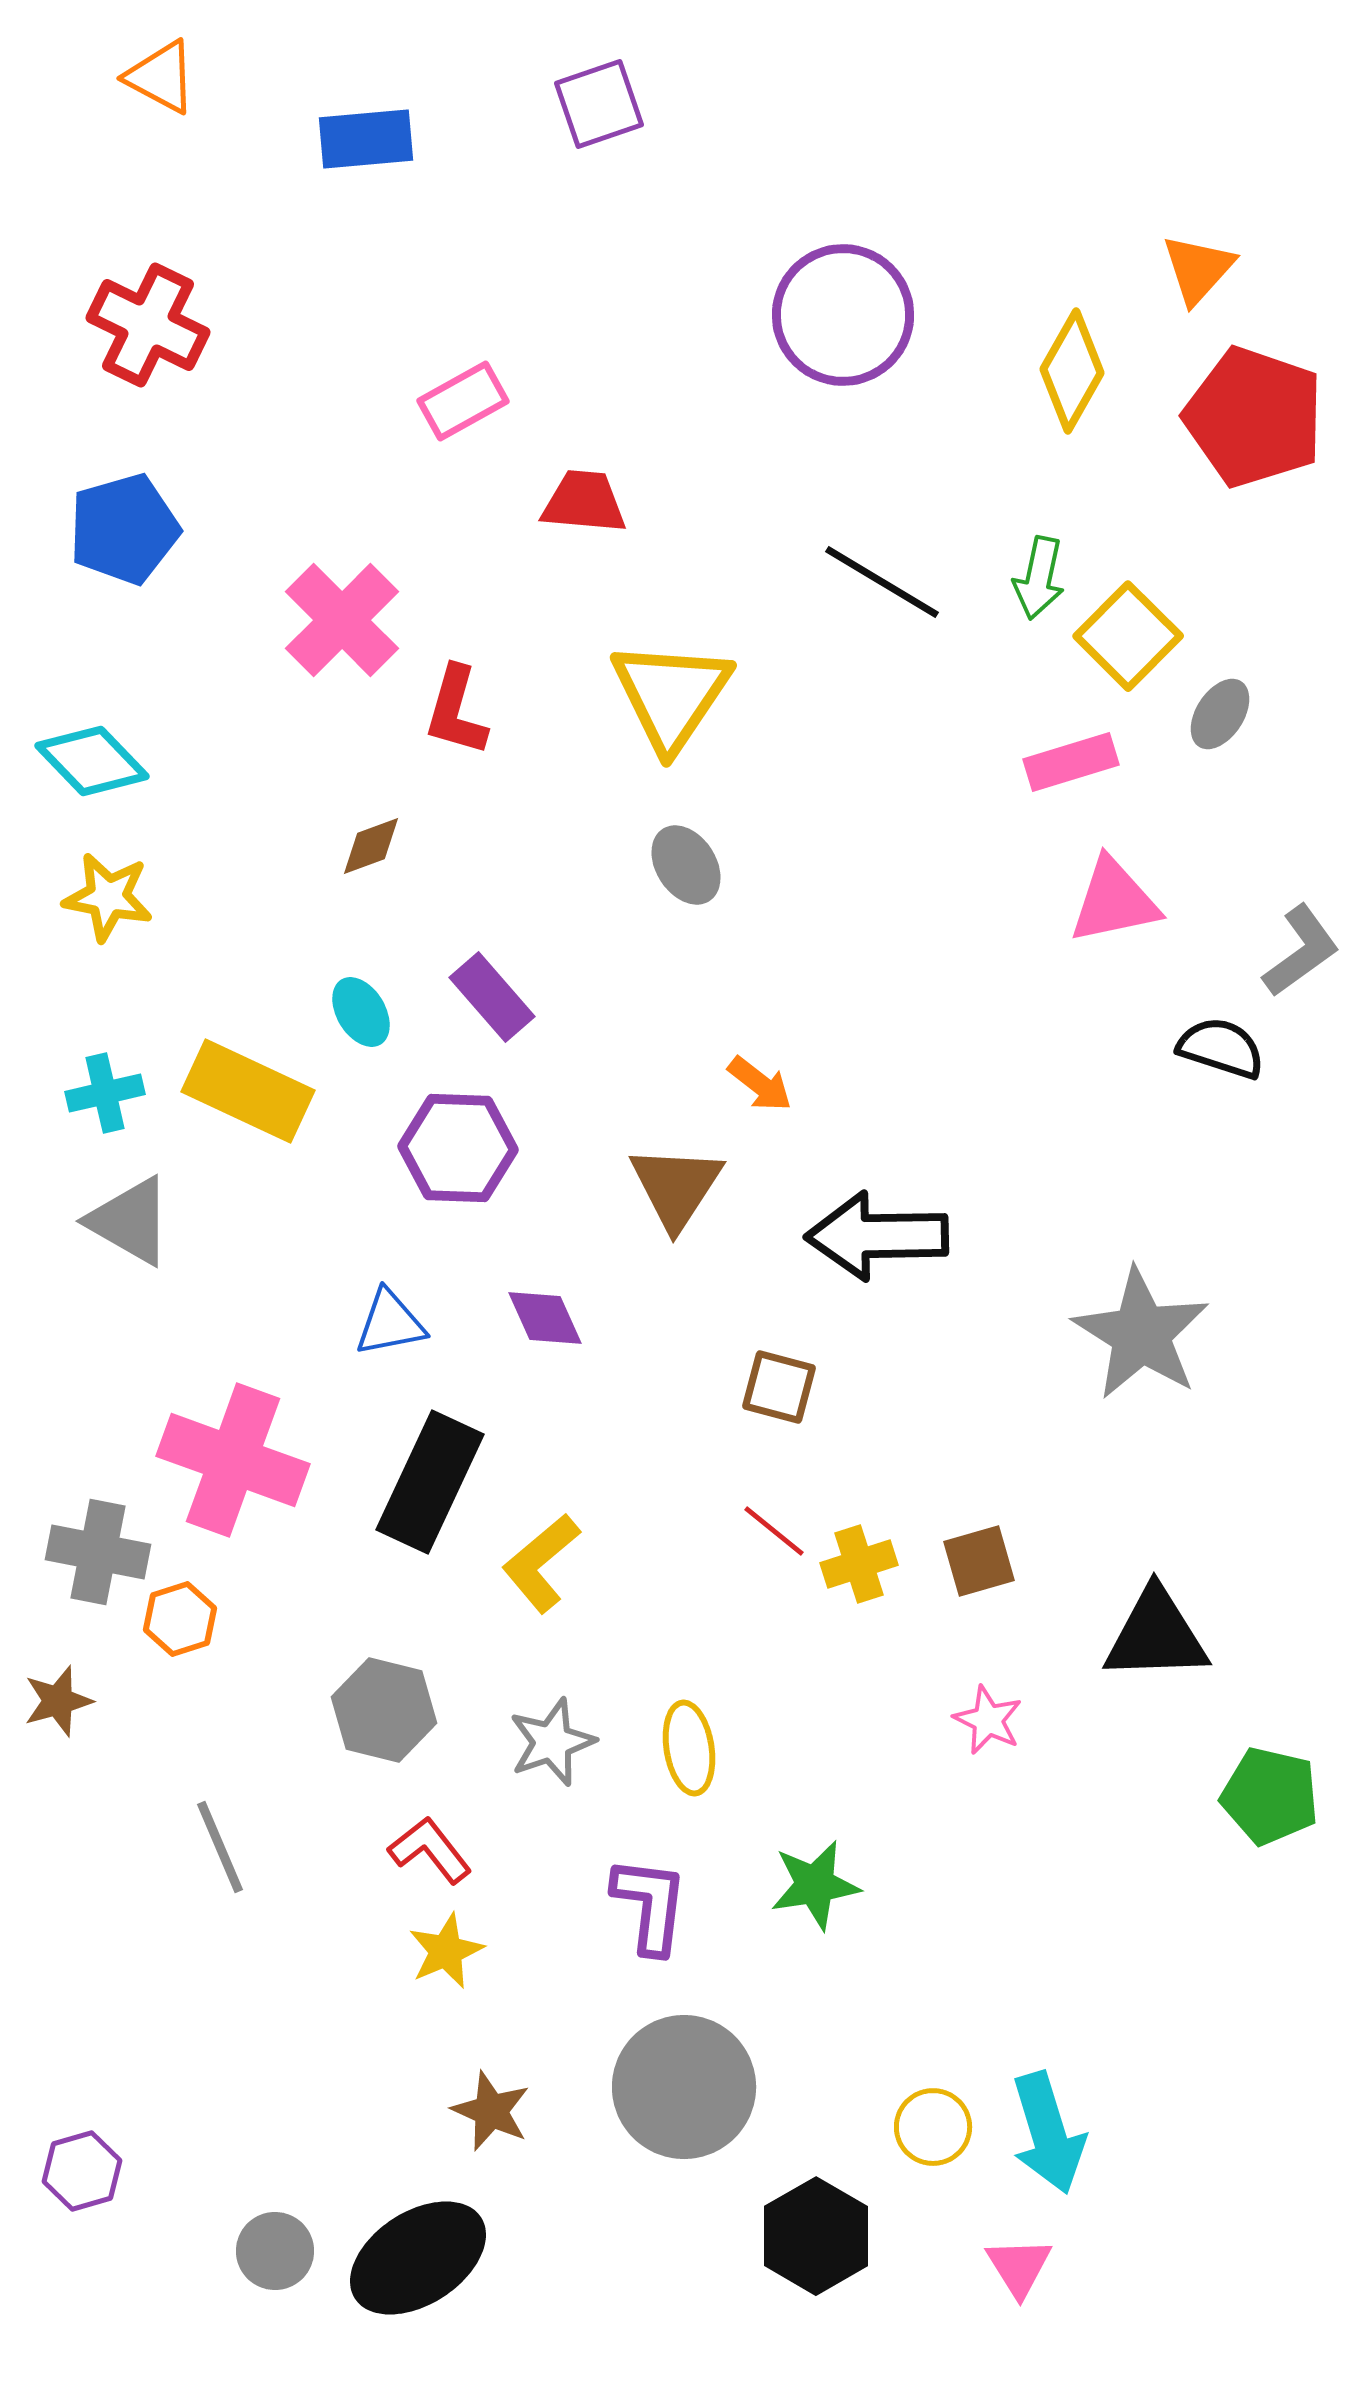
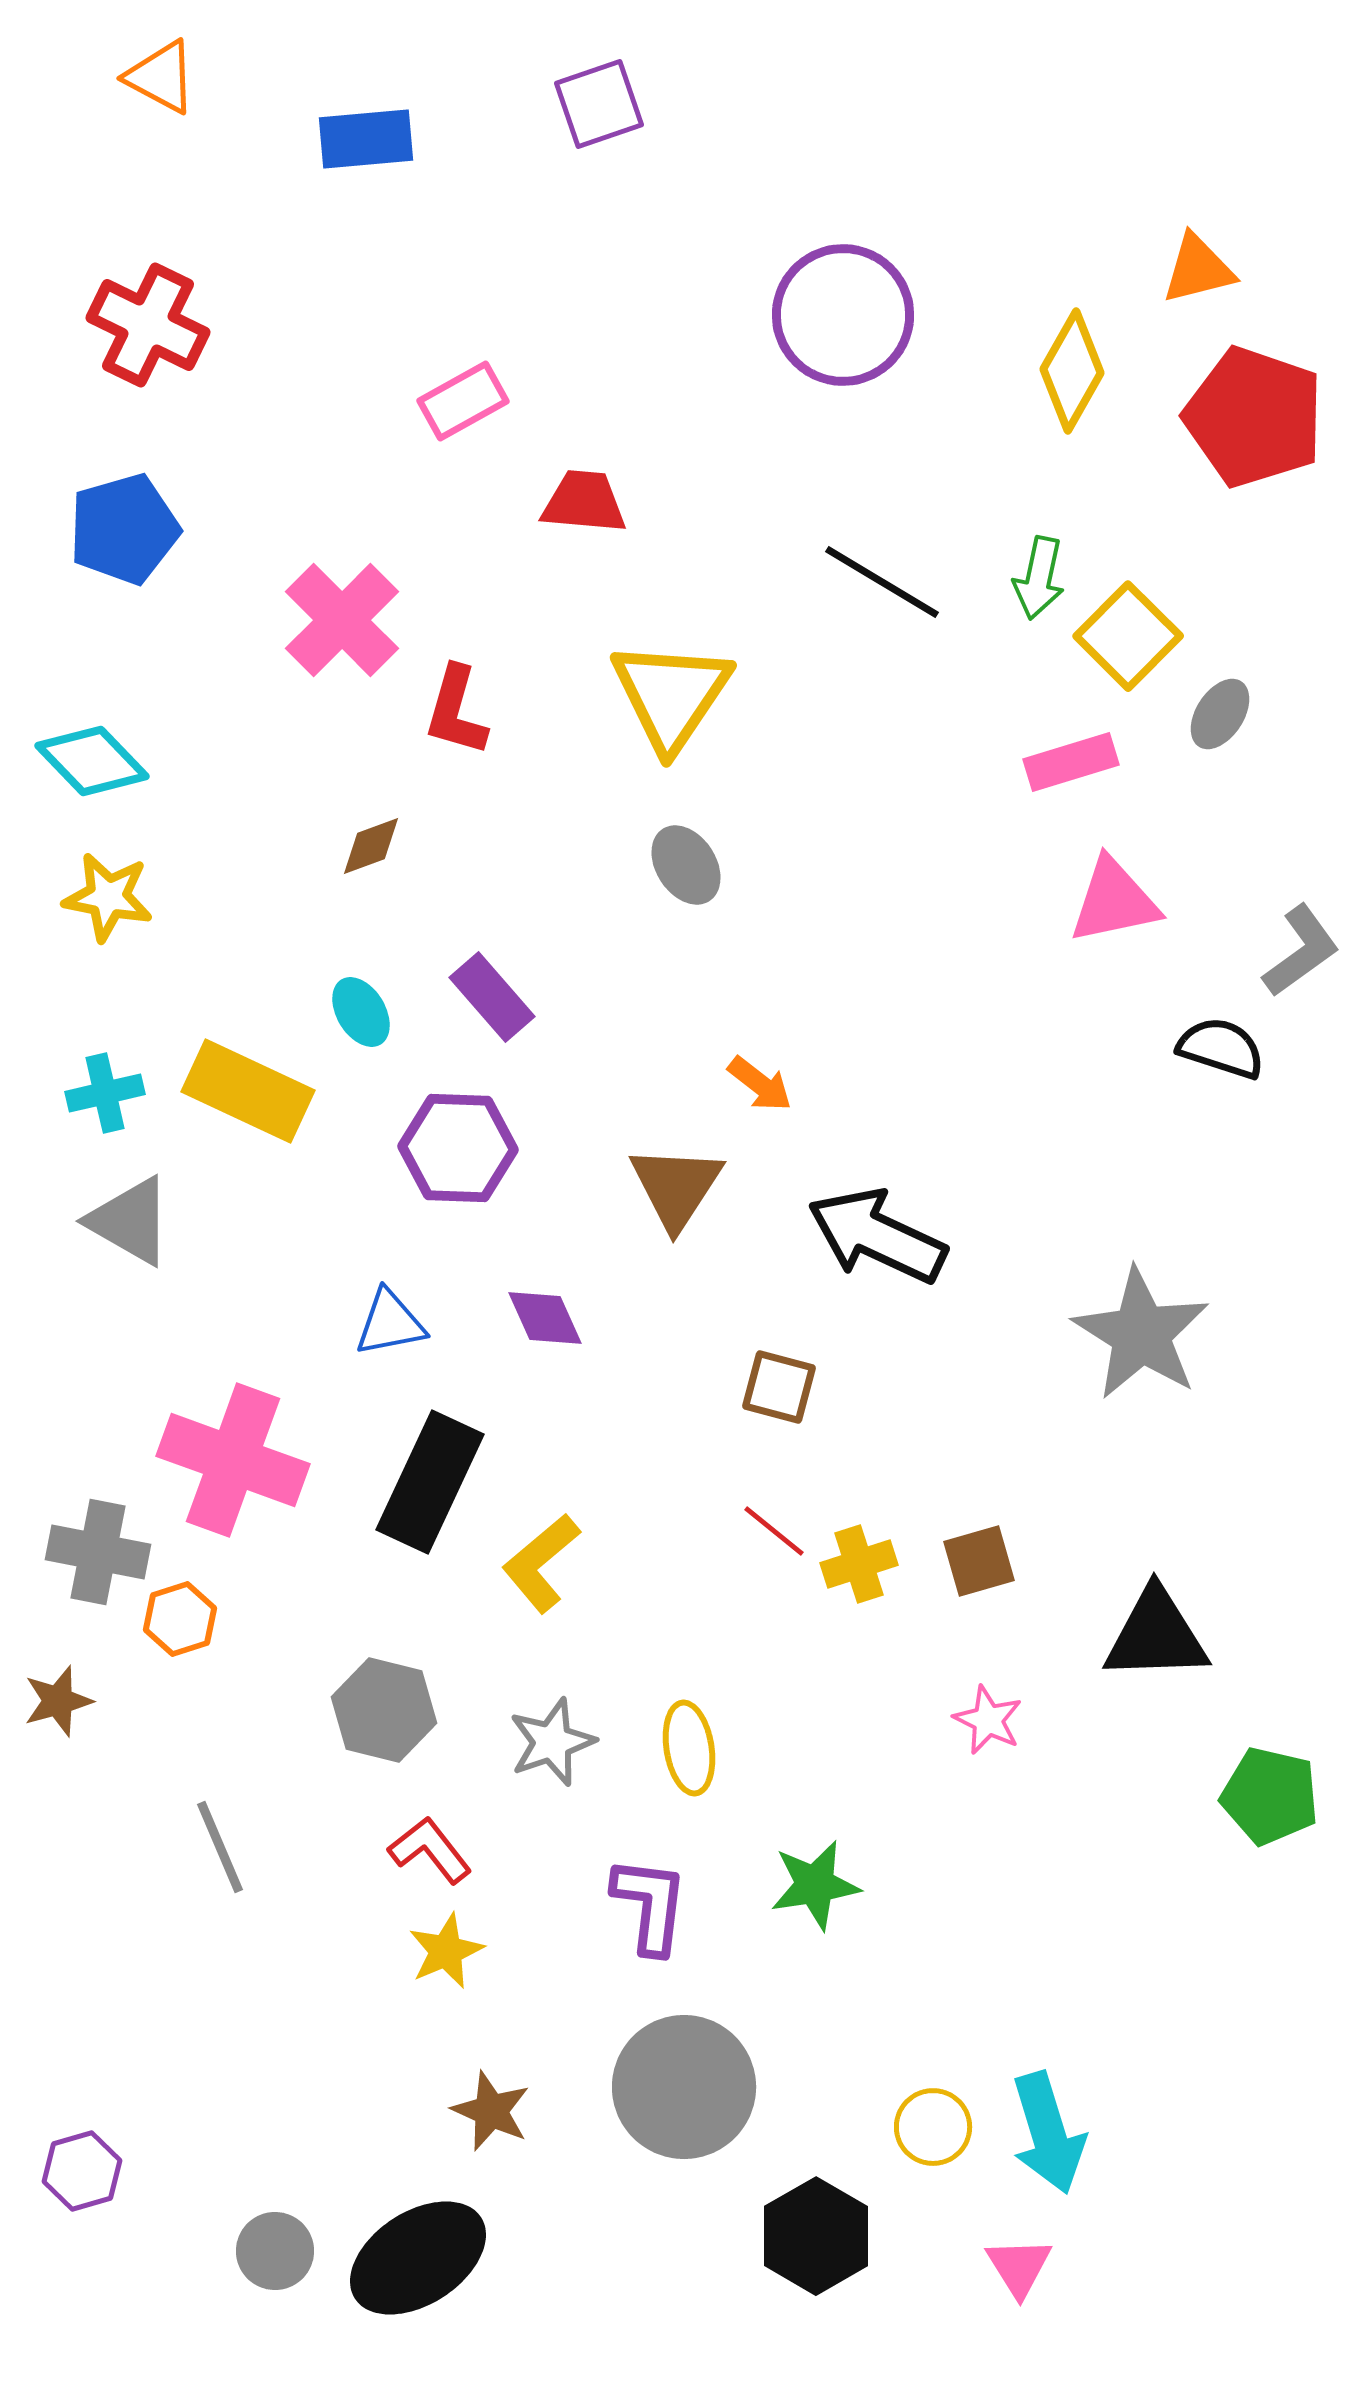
orange triangle at (1198, 269): rotated 34 degrees clockwise
black arrow at (877, 1236): rotated 26 degrees clockwise
